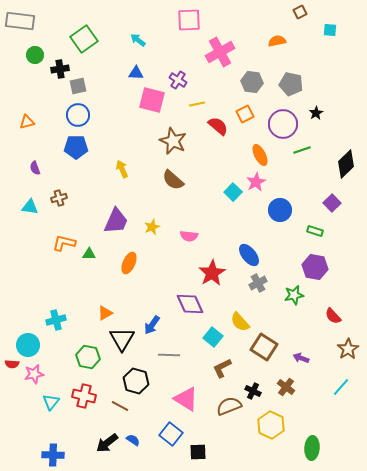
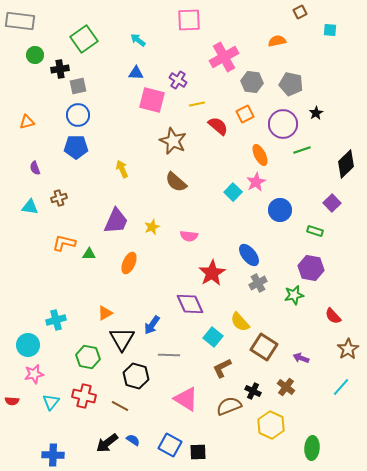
pink cross at (220, 52): moved 4 px right, 5 px down
brown semicircle at (173, 180): moved 3 px right, 2 px down
purple hexagon at (315, 267): moved 4 px left, 1 px down
red semicircle at (12, 364): moved 37 px down
black hexagon at (136, 381): moved 5 px up
blue square at (171, 434): moved 1 px left, 11 px down; rotated 10 degrees counterclockwise
